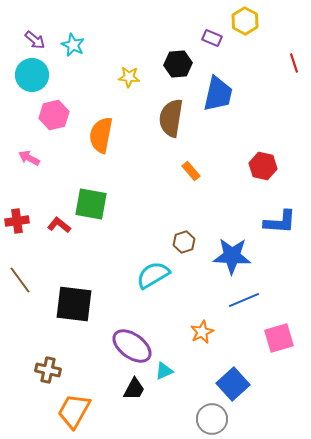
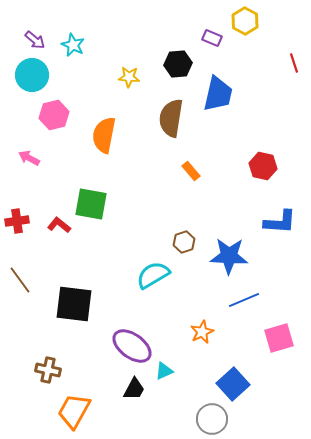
orange semicircle: moved 3 px right
blue star: moved 3 px left
